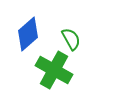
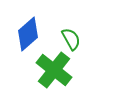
green cross: rotated 9 degrees clockwise
